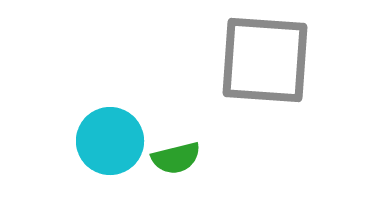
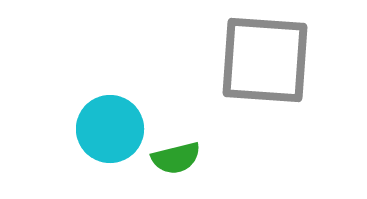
cyan circle: moved 12 px up
